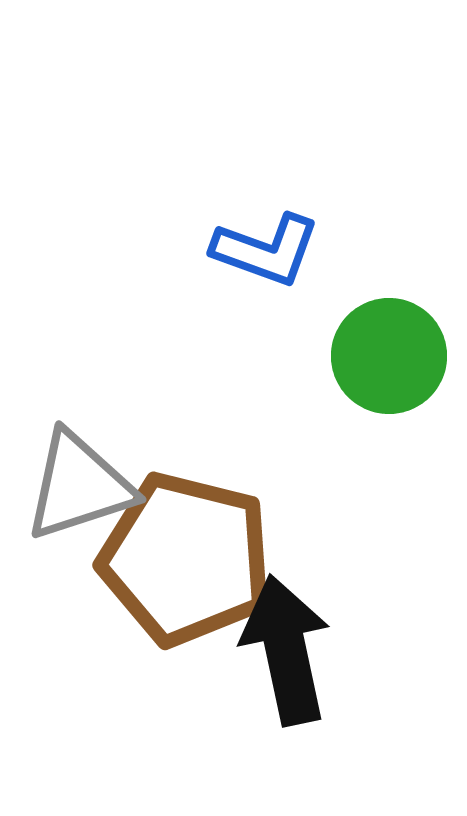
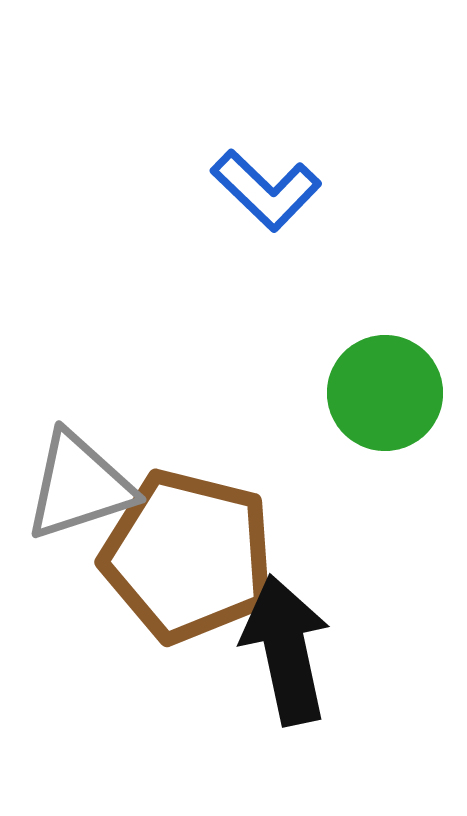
blue L-shape: moved 60 px up; rotated 24 degrees clockwise
green circle: moved 4 px left, 37 px down
brown pentagon: moved 2 px right, 3 px up
